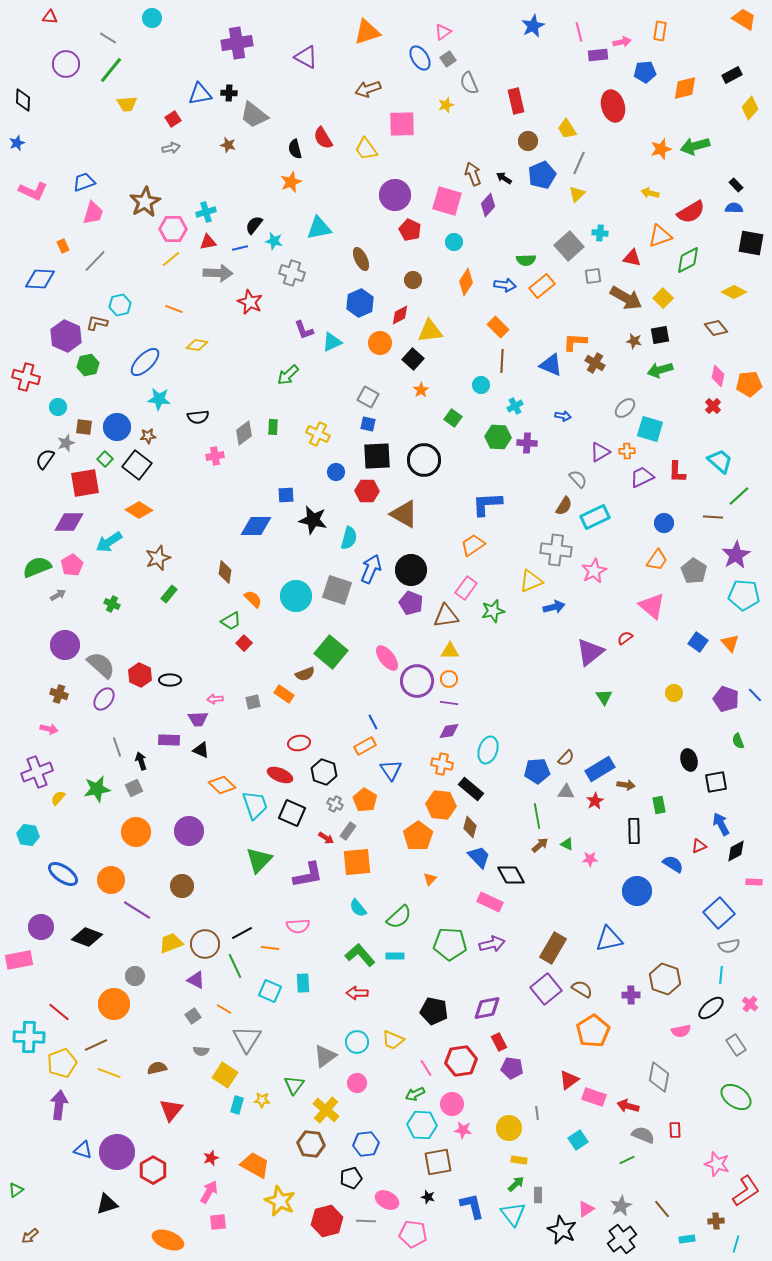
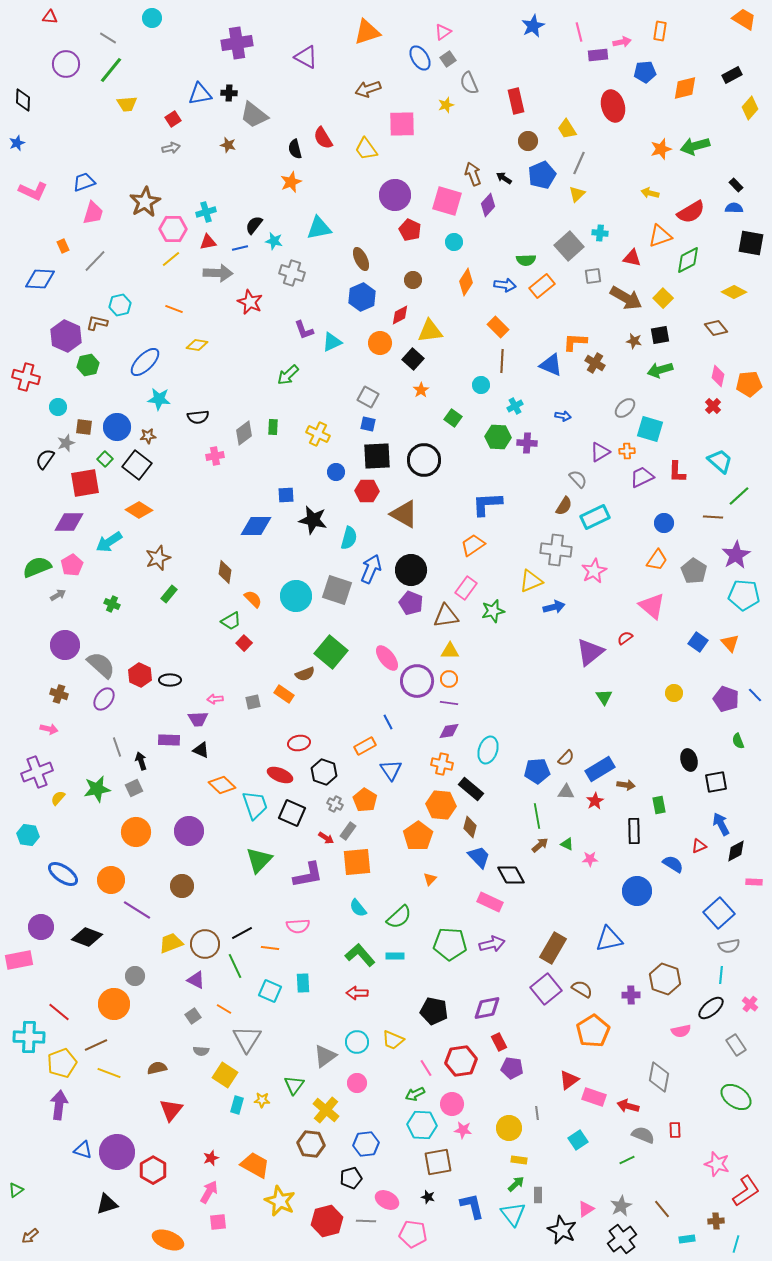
blue hexagon at (360, 303): moved 2 px right, 6 px up
blue line at (373, 722): moved 15 px right
